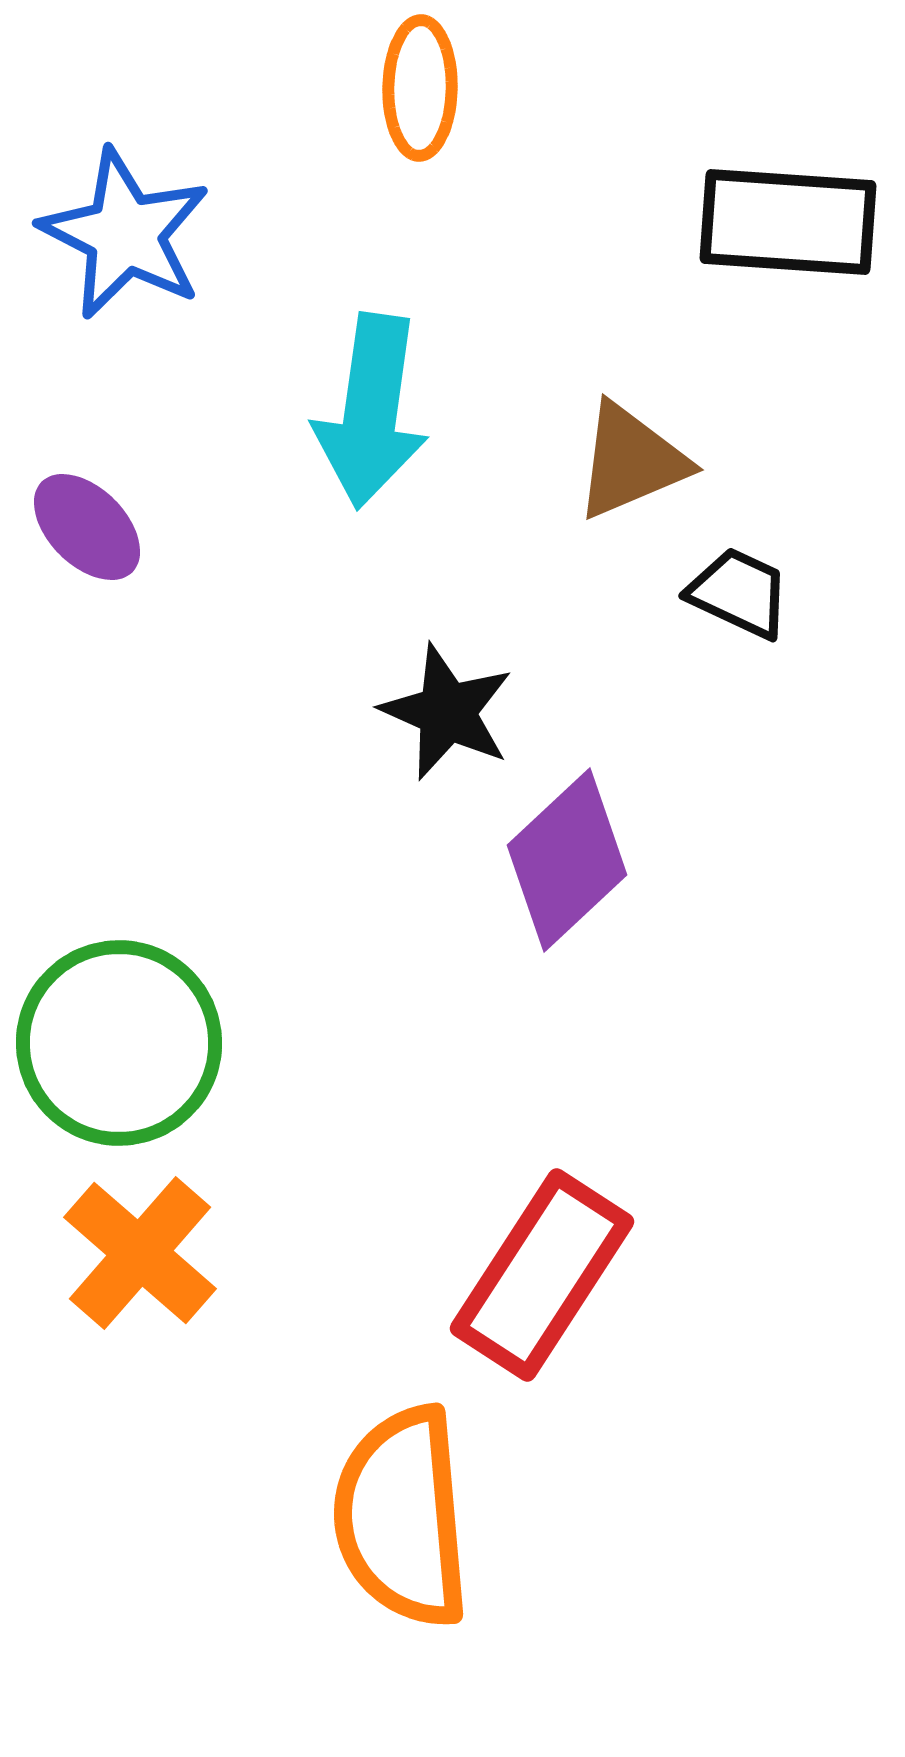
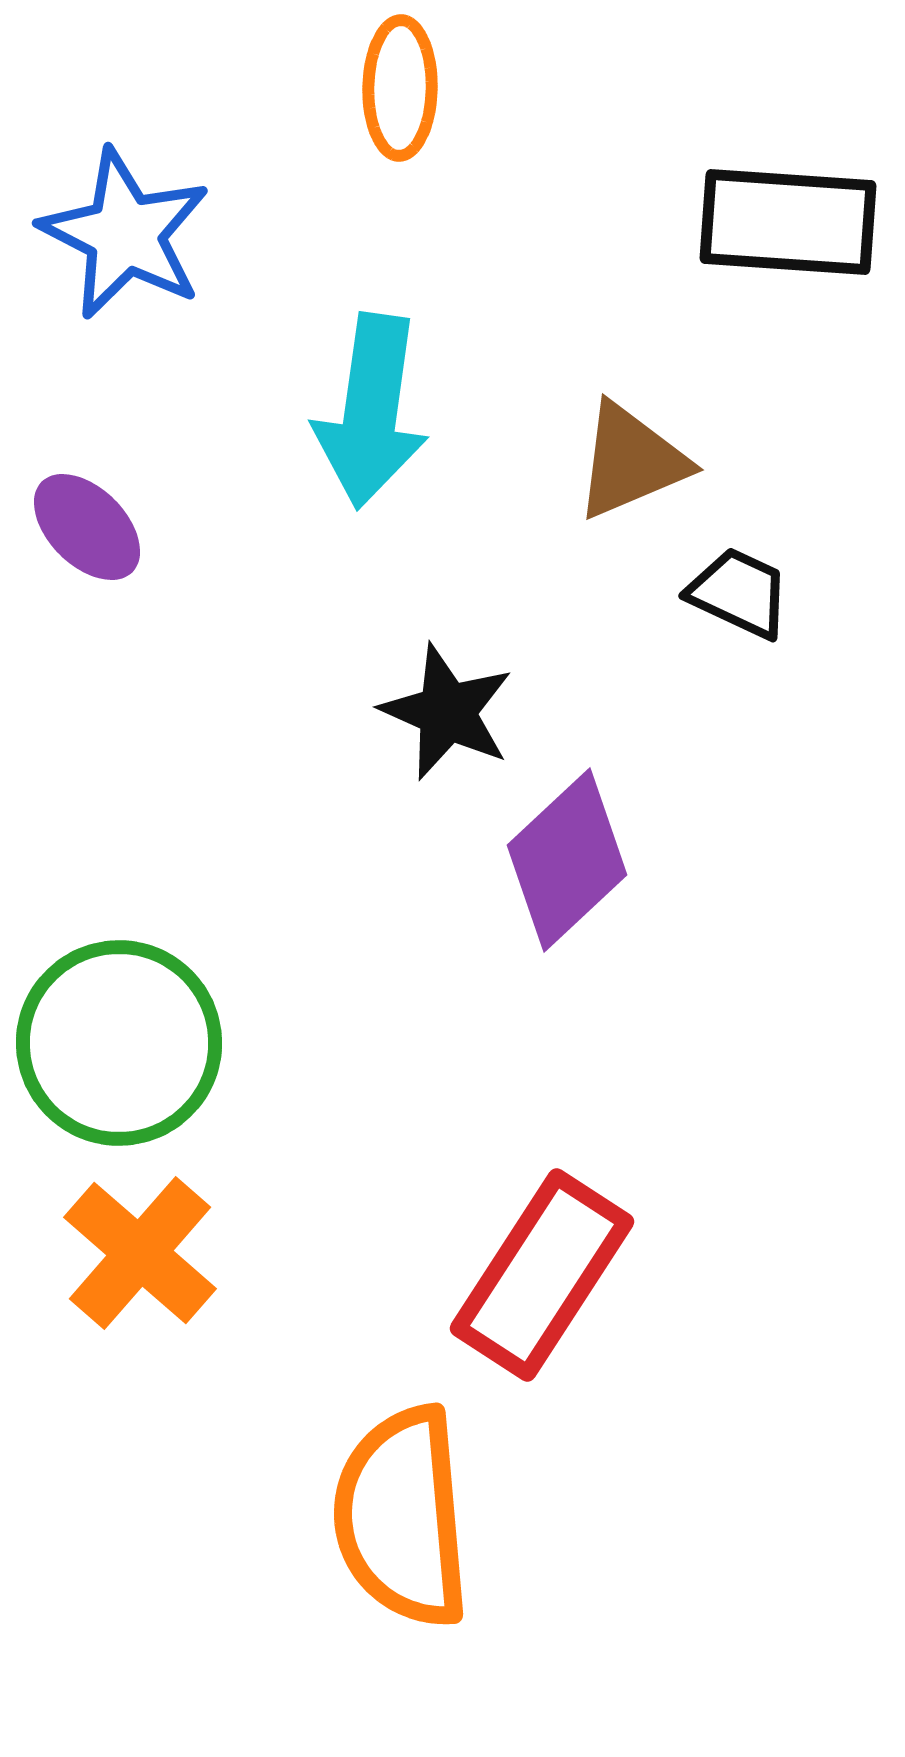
orange ellipse: moved 20 px left
